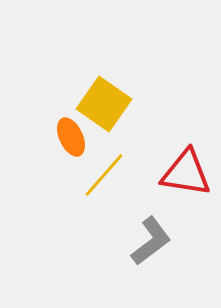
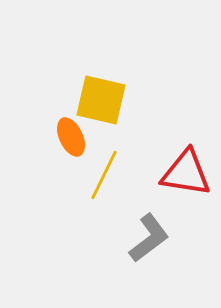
yellow square: moved 3 px left, 4 px up; rotated 22 degrees counterclockwise
yellow line: rotated 15 degrees counterclockwise
gray L-shape: moved 2 px left, 3 px up
